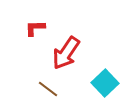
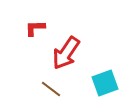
cyan square: rotated 24 degrees clockwise
brown line: moved 3 px right
